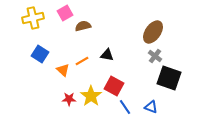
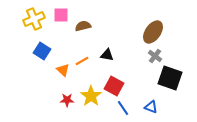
pink square: moved 4 px left, 2 px down; rotated 28 degrees clockwise
yellow cross: moved 1 px right, 1 px down; rotated 10 degrees counterclockwise
blue square: moved 2 px right, 3 px up
black square: moved 1 px right
red star: moved 2 px left, 1 px down
blue line: moved 2 px left, 1 px down
